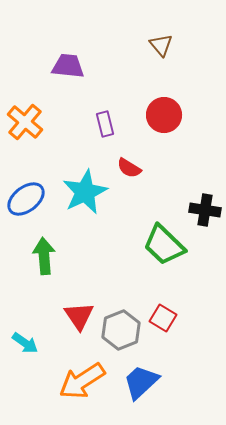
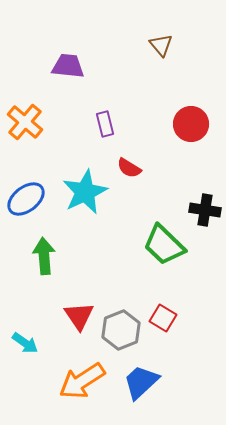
red circle: moved 27 px right, 9 px down
